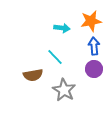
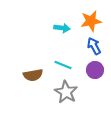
blue arrow: rotated 24 degrees counterclockwise
cyan line: moved 8 px right, 8 px down; rotated 24 degrees counterclockwise
purple circle: moved 1 px right, 1 px down
gray star: moved 2 px right, 2 px down
